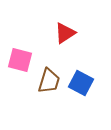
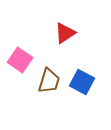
pink square: rotated 20 degrees clockwise
blue square: moved 1 px right, 1 px up
